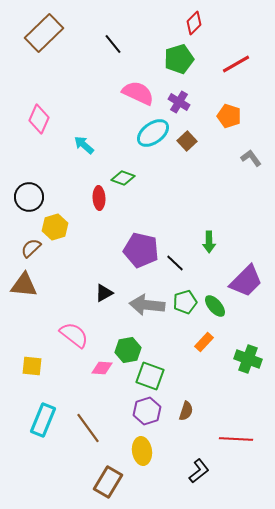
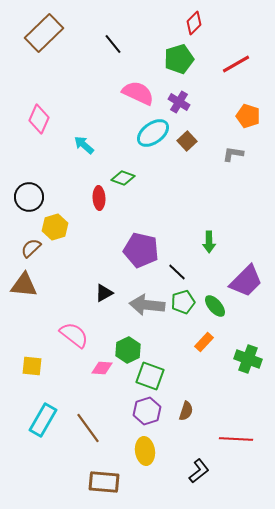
orange pentagon at (229, 116): moved 19 px right
gray L-shape at (251, 158): moved 18 px left, 4 px up; rotated 45 degrees counterclockwise
black line at (175, 263): moved 2 px right, 9 px down
green pentagon at (185, 302): moved 2 px left
green hexagon at (128, 350): rotated 15 degrees counterclockwise
cyan rectangle at (43, 420): rotated 8 degrees clockwise
yellow ellipse at (142, 451): moved 3 px right
brown rectangle at (108, 482): moved 4 px left; rotated 64 degrees clockwise
